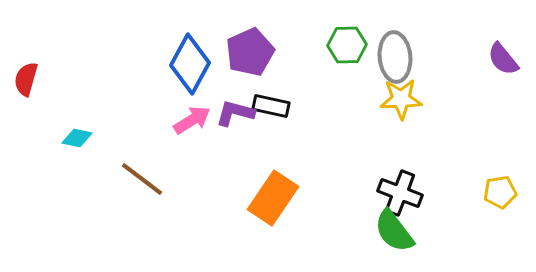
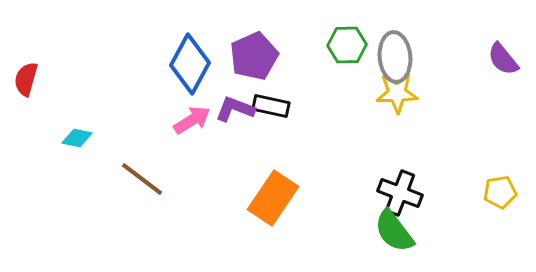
purple pentagon: moved 4 px right, 4 px down
yellow star: moved 4 px left, 6 px up
purple L-shape: moved 4 px up; rotated 6 degrees clockwise
